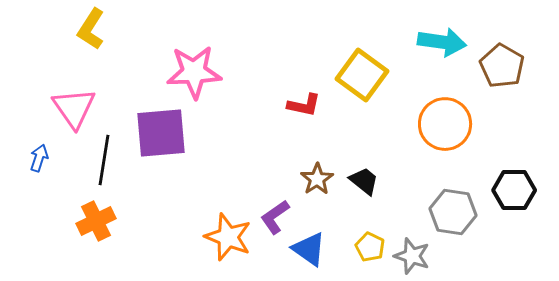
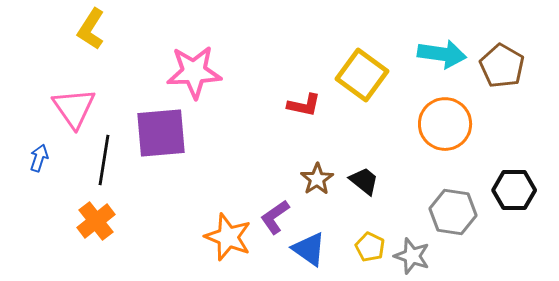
cyan arrow: moved 12 px down
orange cross: rotated 12 degrees counterclockwise
